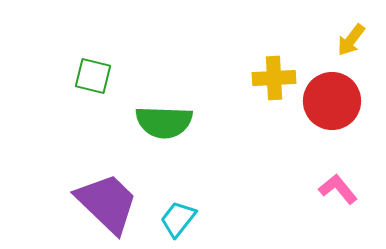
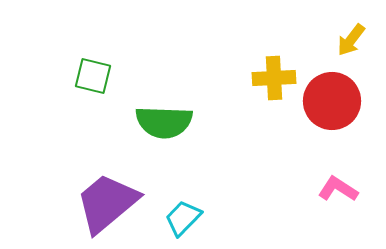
pink L-shape: rotated 18 degrees counterclockwise
purple trapezoid: rotated 84 degrees counterclockwise
cyan trapezoid: moved 5 px right, 1 px up; rotated 6 degrees clockwise
